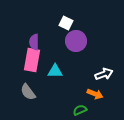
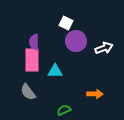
pink rectangle: rotated 10 degrees counterclockwise
white arrow: moved 26 px up
orange arrow: rotated 21 degrees counterclockwise
green semicircle: moved 16 px left
